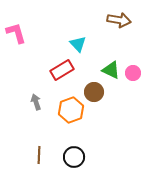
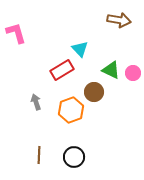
cyan triangle: moved 2 px right, 5 px down
